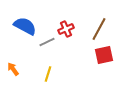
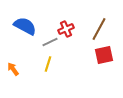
gray line: moved 3 px right
yellow line: moved 10 px up
